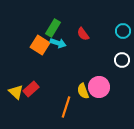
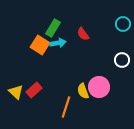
cyan circle: moved 7 px up
cyan arrow: rotated 28 degrees counterclockwise
red rectangle: moved 3 px right, 1 px down
